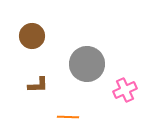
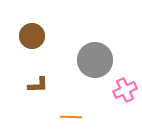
gray circle: moved 8 px right, 4 px up
orange line: moved 3 px right
